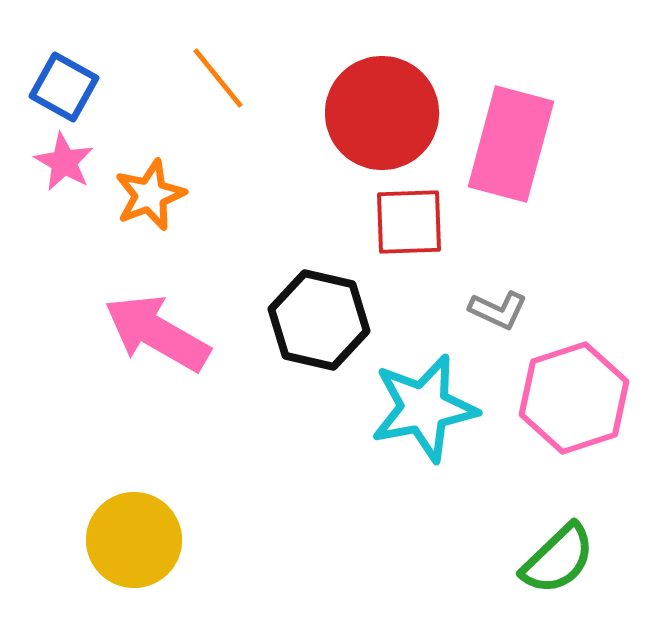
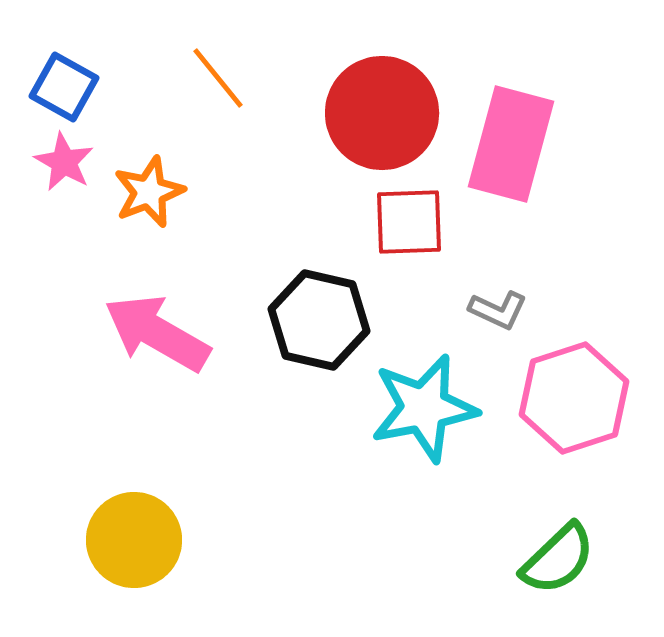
orange star: moved 1 px left, 3 px up
